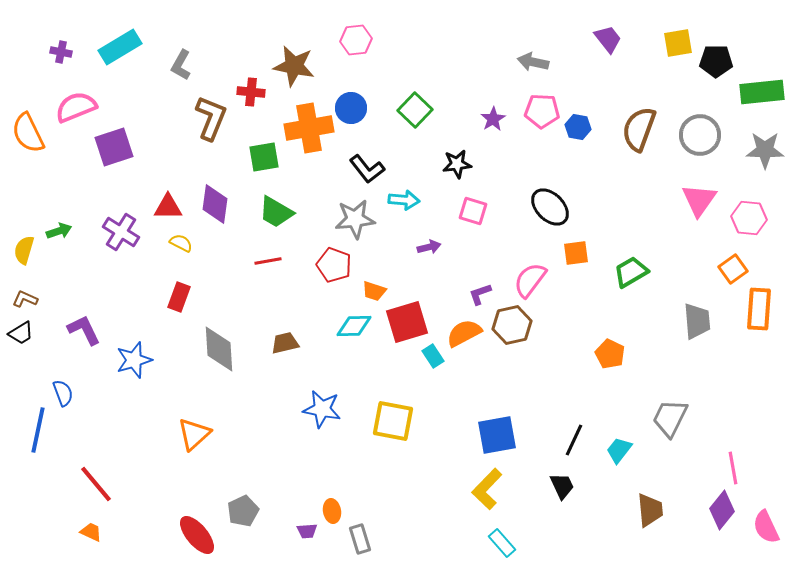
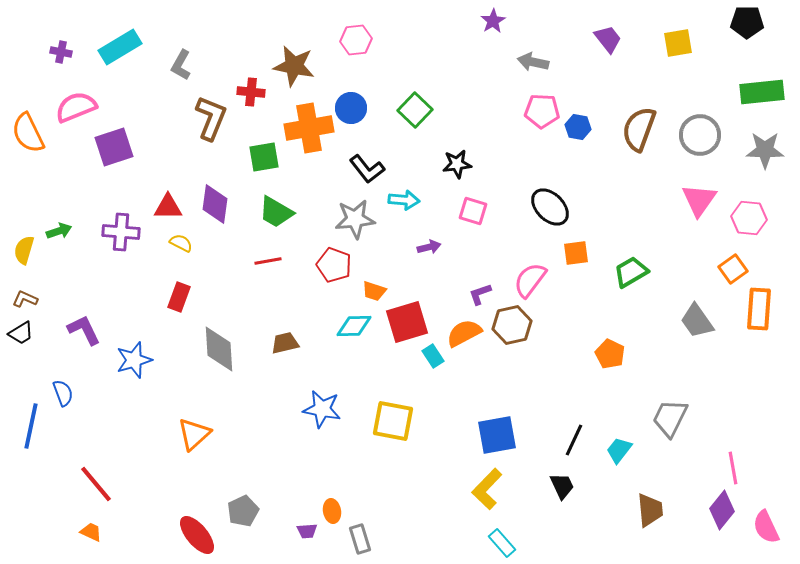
black pentagon at (716, 61): moved 31 px right, 39 px up
purple star at (493, 119): moved 98 px up
purple cross at (121, 232): rotated 27 degrees counterclockwise
gray trapezoid at (697, 321): rotated 150 degrees clockwise
blue line at (38, 430): moved 7 px left, 4 px up
